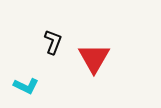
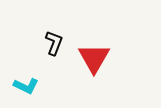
black L-shape: moved 1 px right, 1 px down
